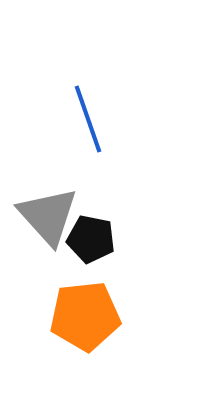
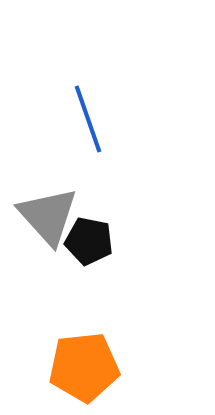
black pentagon: moved 2 px left, 2 px down
orange pentagon: moved 1 px left, 51 px down
